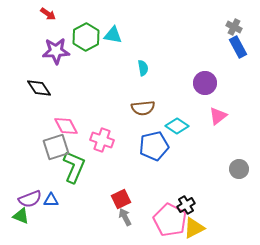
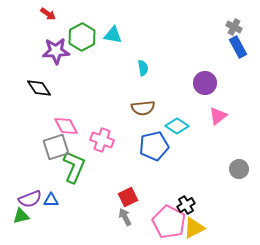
green hexagon: moved 4 px left
red square: moved 7 px right, 2 px up
green triangle: rotated 36 degrees counterclockwise
pink pentagon: moved 1 px left, 2 px down
